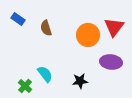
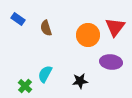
red triangle: moved 1 px right
cyan semicircle: rotated 114 degrees counterclockwise
